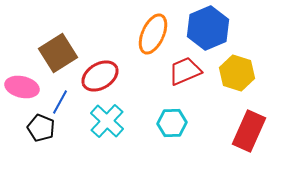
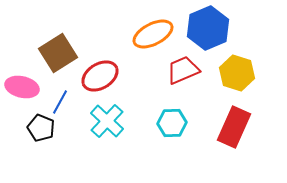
orange ellipse: rotated 39 degrees clockwise
red trapezoid: moved 2 px left, 1 px up
red rectangle: moved 15 px left, 4 px up
